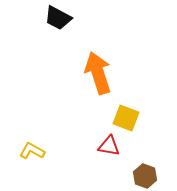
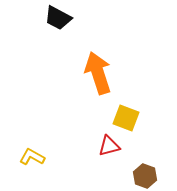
red triangle: rotated 25 degrees counterclockwise
yellow L-shape: moved 6 px down
